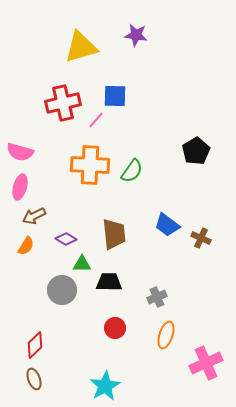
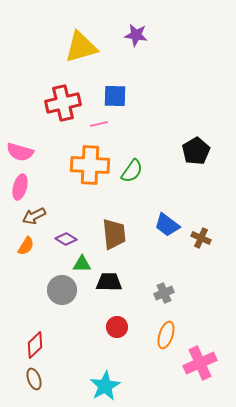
pink line: moved 3 px right, 4 px down; rotated 36 degrees clockwise
gray cross: moved 7 px right, 4 px up
red circle: moved 2 px right, 1 px up
pink cross: moved 6 px left
